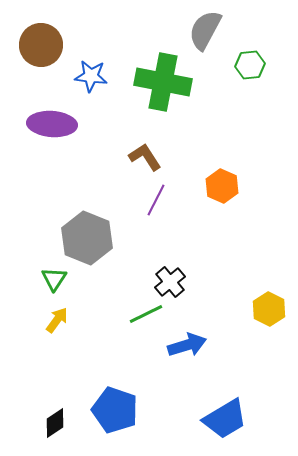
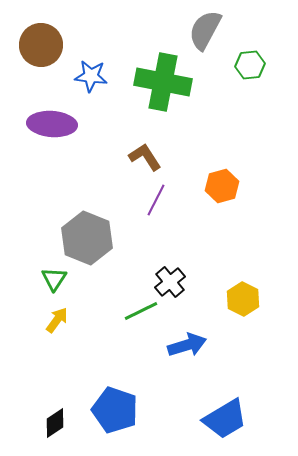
orange hexagon: rotated 20 degrees clockwise
yellow hexagon: moved 26 px left, 10 px up
green line: moved 5 px left, 3 px up
